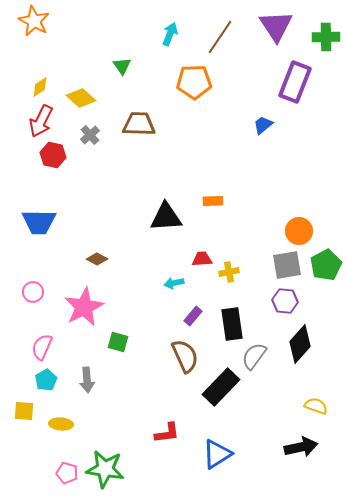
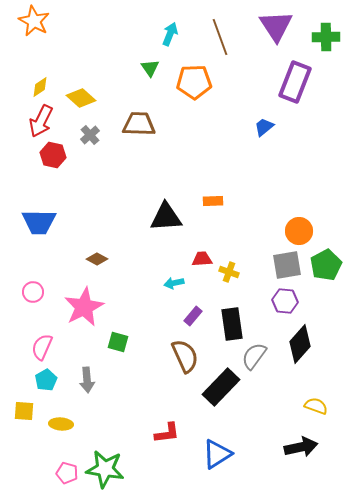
brown line at (220, 37): rotated 54 degrees counterclockwise
green triangle at (122, 66): moved 28 px right, 2 px down
blue trapezoid at (263, 125): moved 1 px right, 2 px down
yellow cross at (229, 272): rotated 30 degrees clockwise
